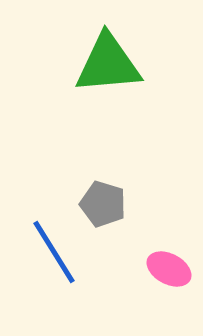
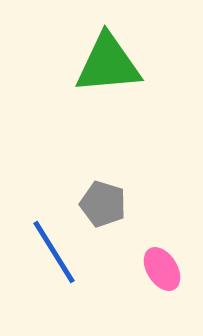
pink ellipse: moved 7 px left; rotated 30 degrees clockwise
